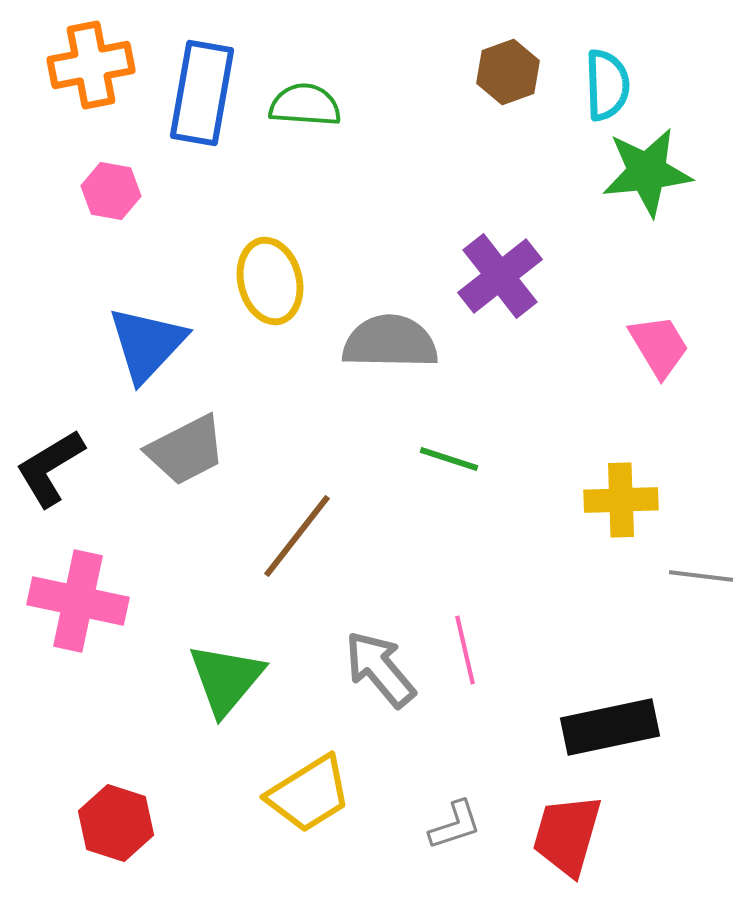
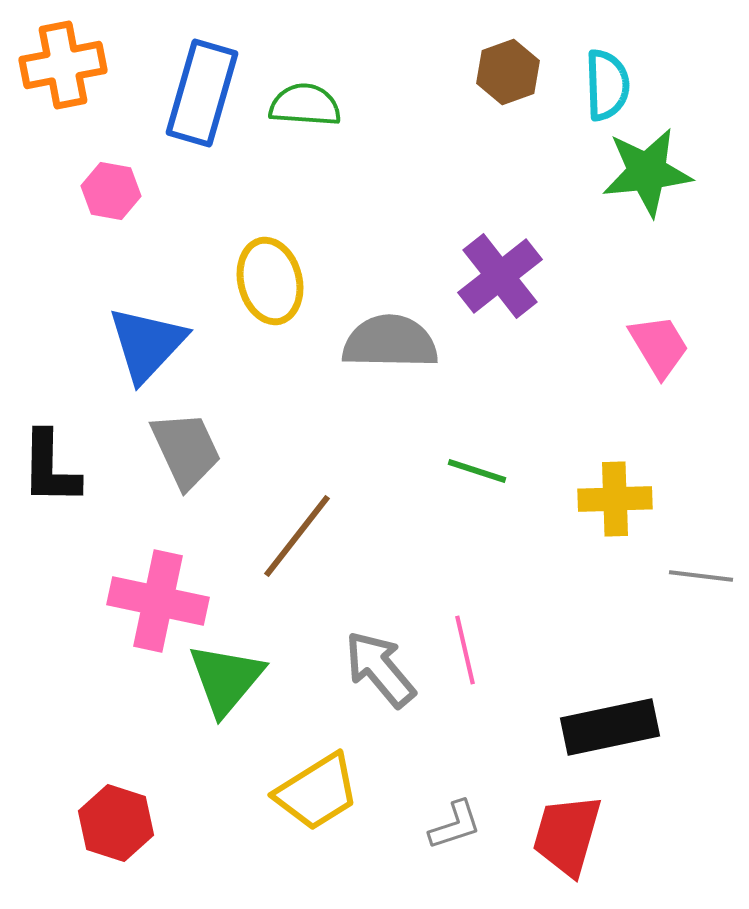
orange cross: moved 28 px left
blue rectangle: rotated 6 degrees clockwise
gray trapezoid: rotated 88 degrees counterclockwise
green line: moved 28 px right, 12 px down
black L-shape: rotated 58 degrees counterclockwise
yellow cross: moved 6 px left, 1 px up
pink cross: moved 80 px right
yellow trapezoid: moved 8 px right, 2 px up
